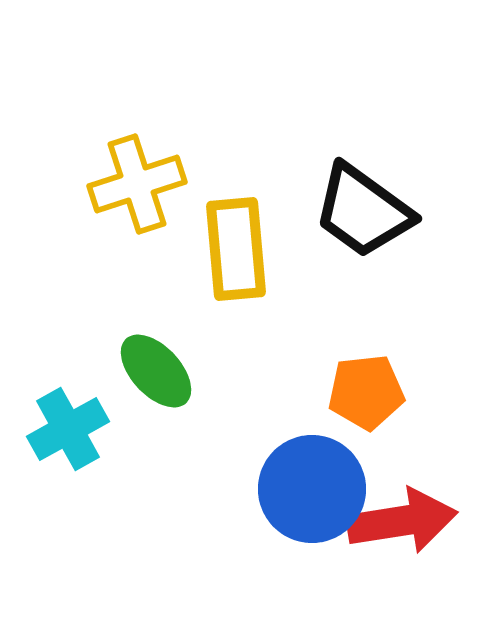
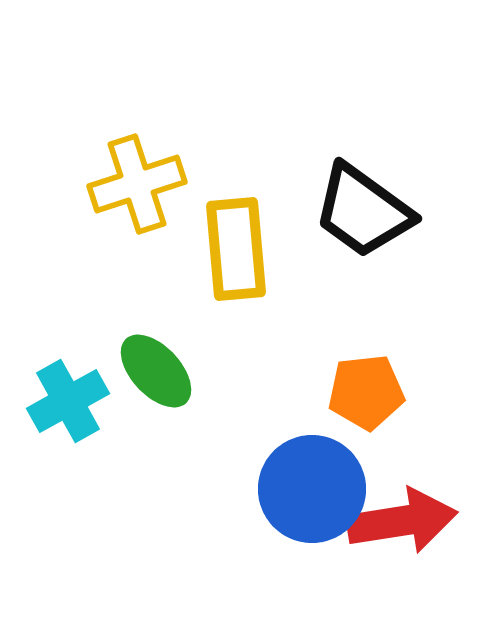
cyan cross: moved 28 px up
